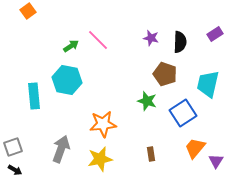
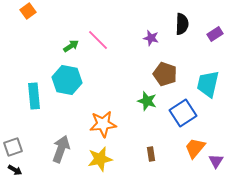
black semicircle: moved 2 px right, 18 px up
